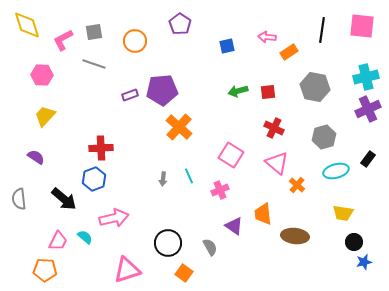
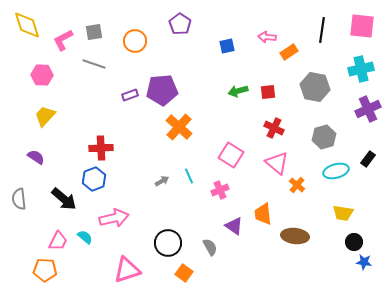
cyan cross at (366, 77): moved 5 px left, 8 px up
gray arrow at (163, 179): moved 1 px left, 2 px down; rotated 128 degrees counterclockwise
blue star at (364, 262): rotated 21 degrees clockwise
